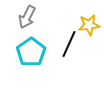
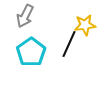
gray arrow: moved 2 px left, 1 px up
yellow star: moved 4 px left
